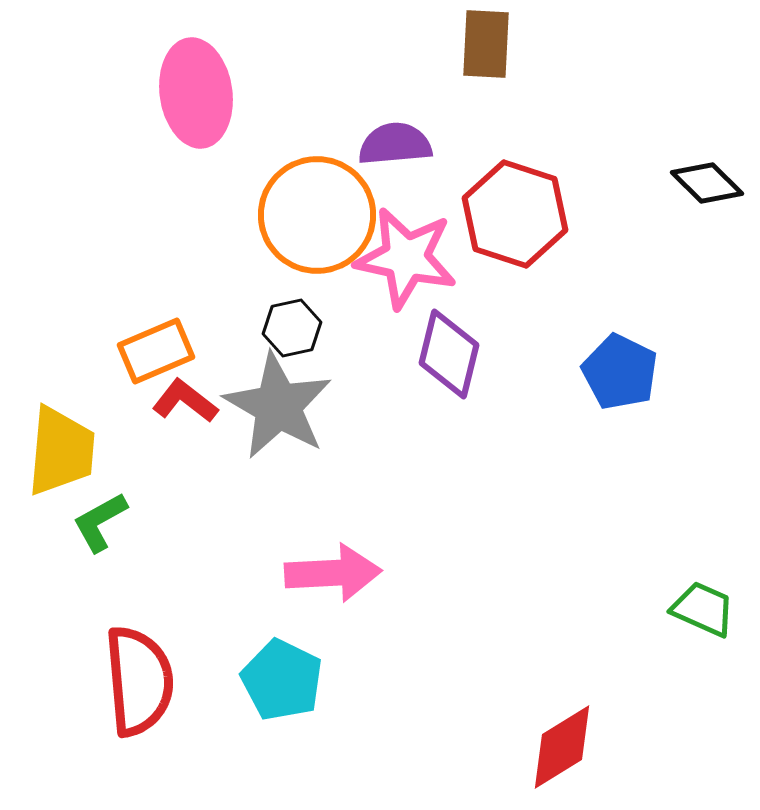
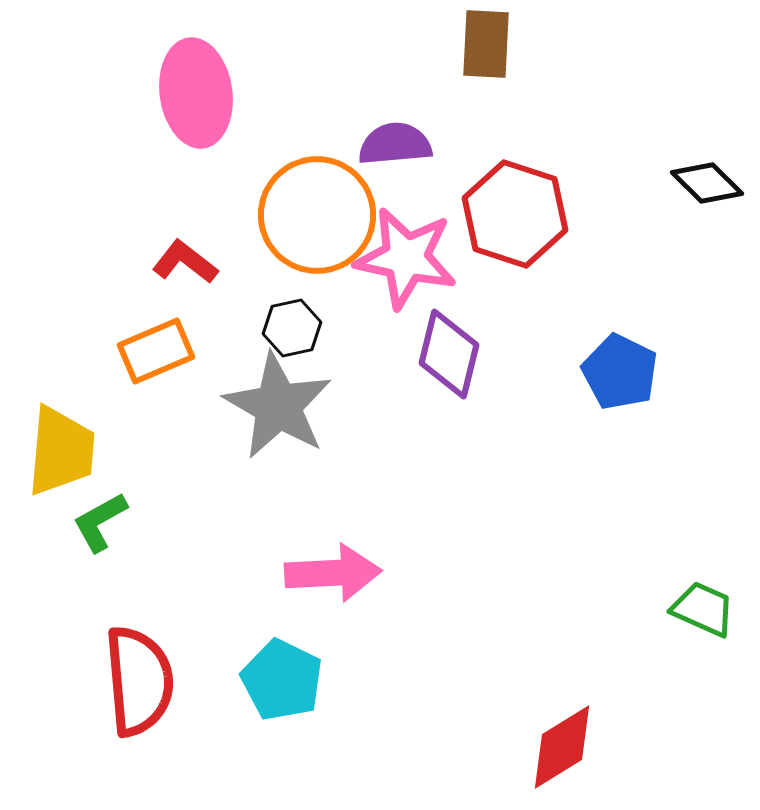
red L-shape: moved 139 px up
